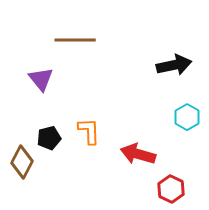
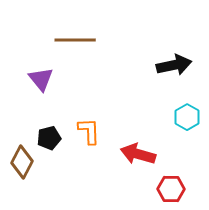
red hexagon: rotated 24 degrees counterclockwise
